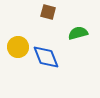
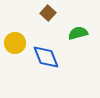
brown square: moved 1 px down; rotated 28 degrees clockwise
yellow circle: moved 3 px left, 4 px up
